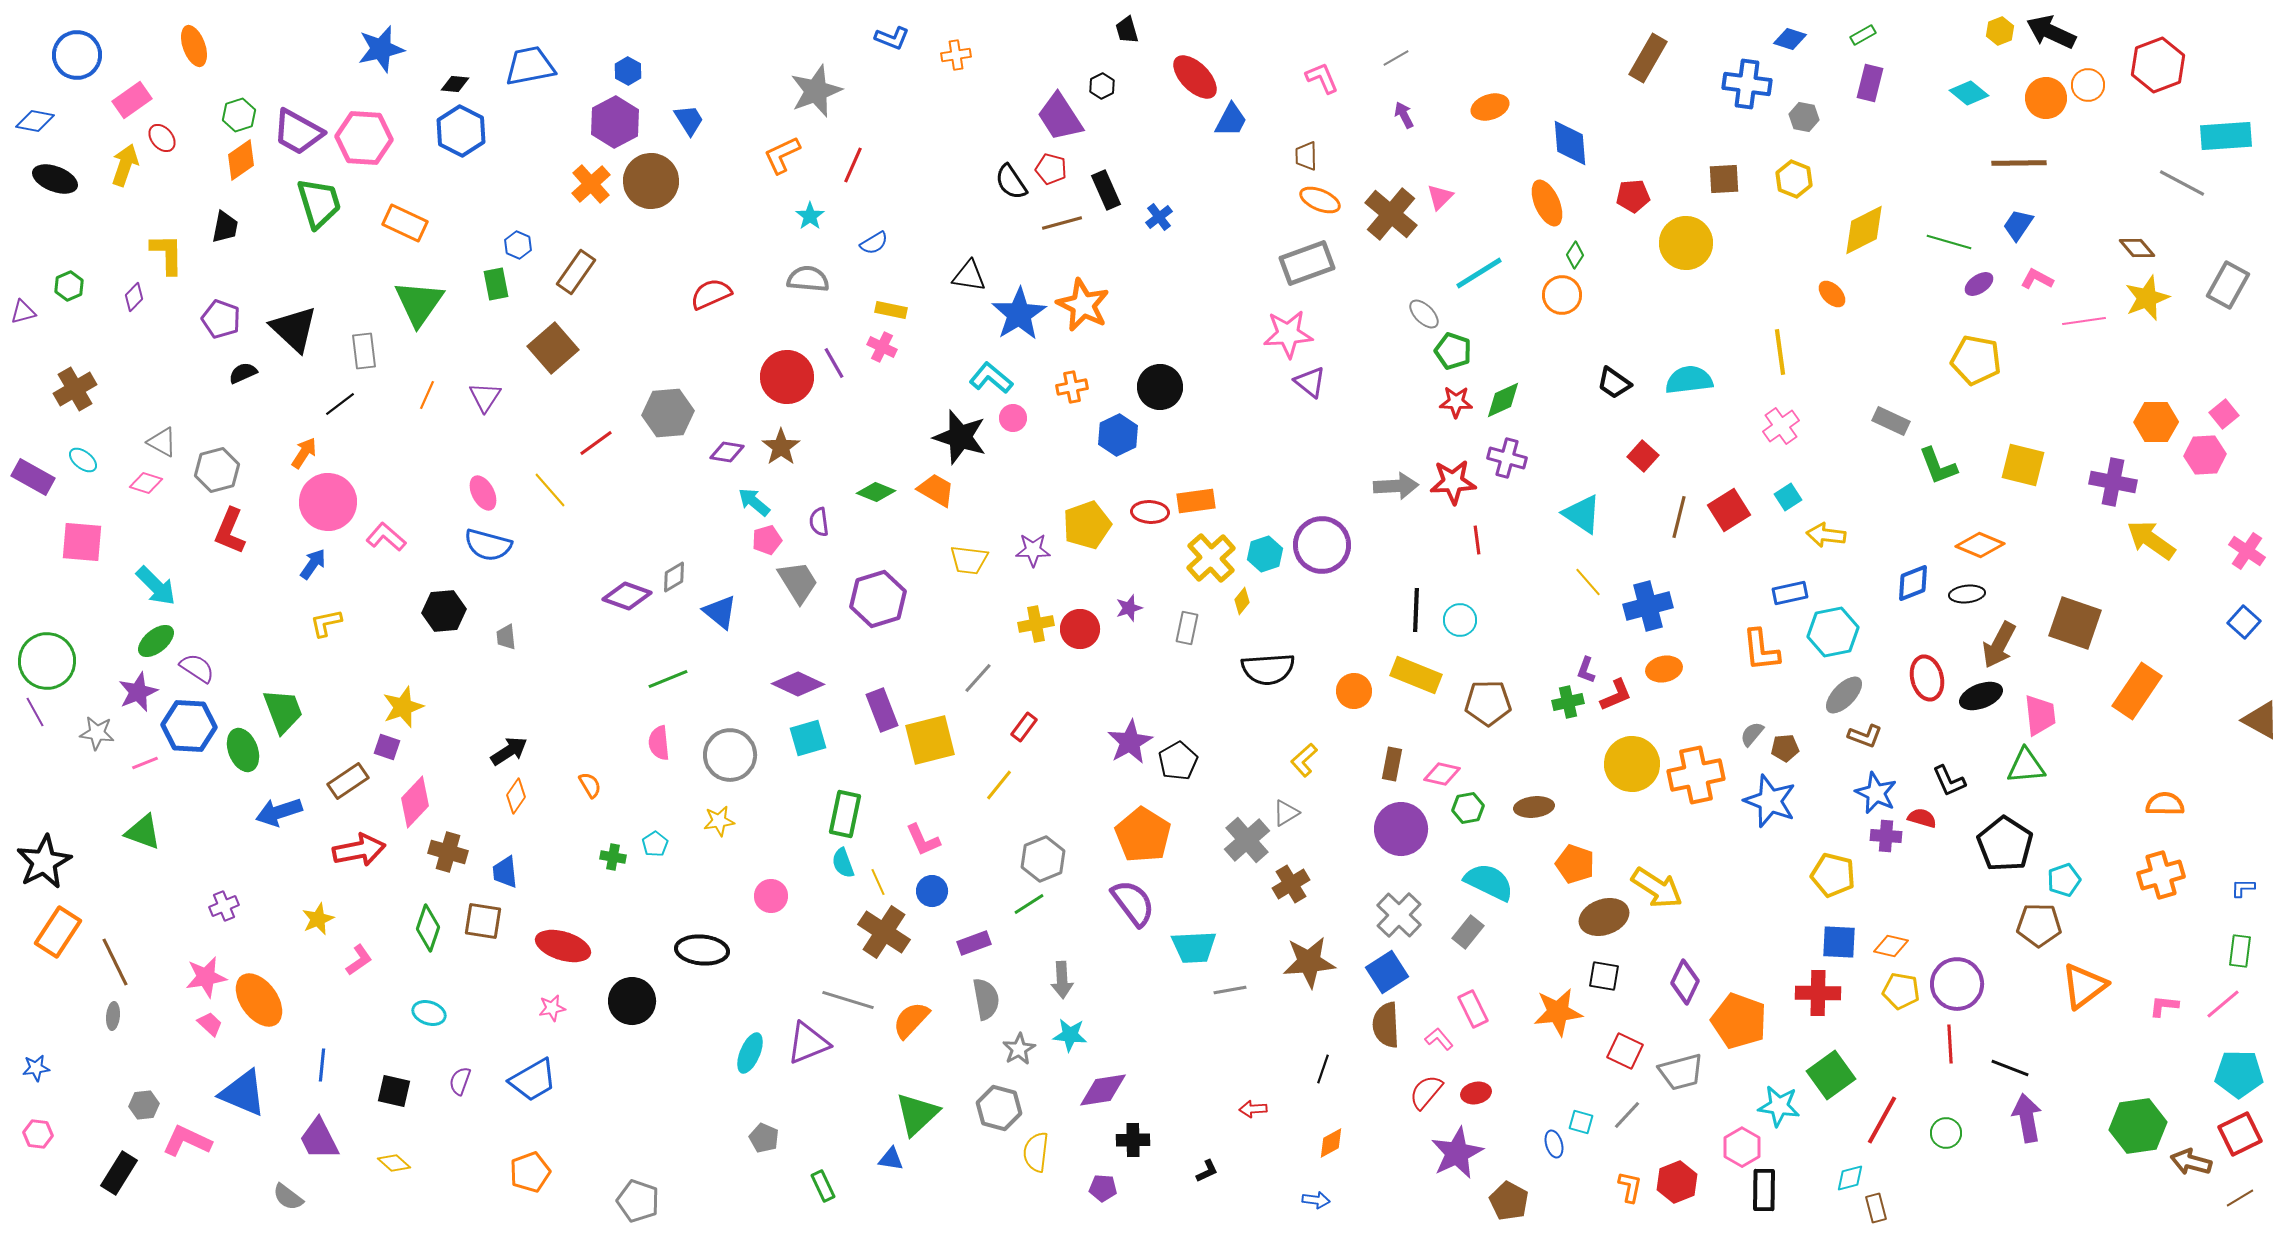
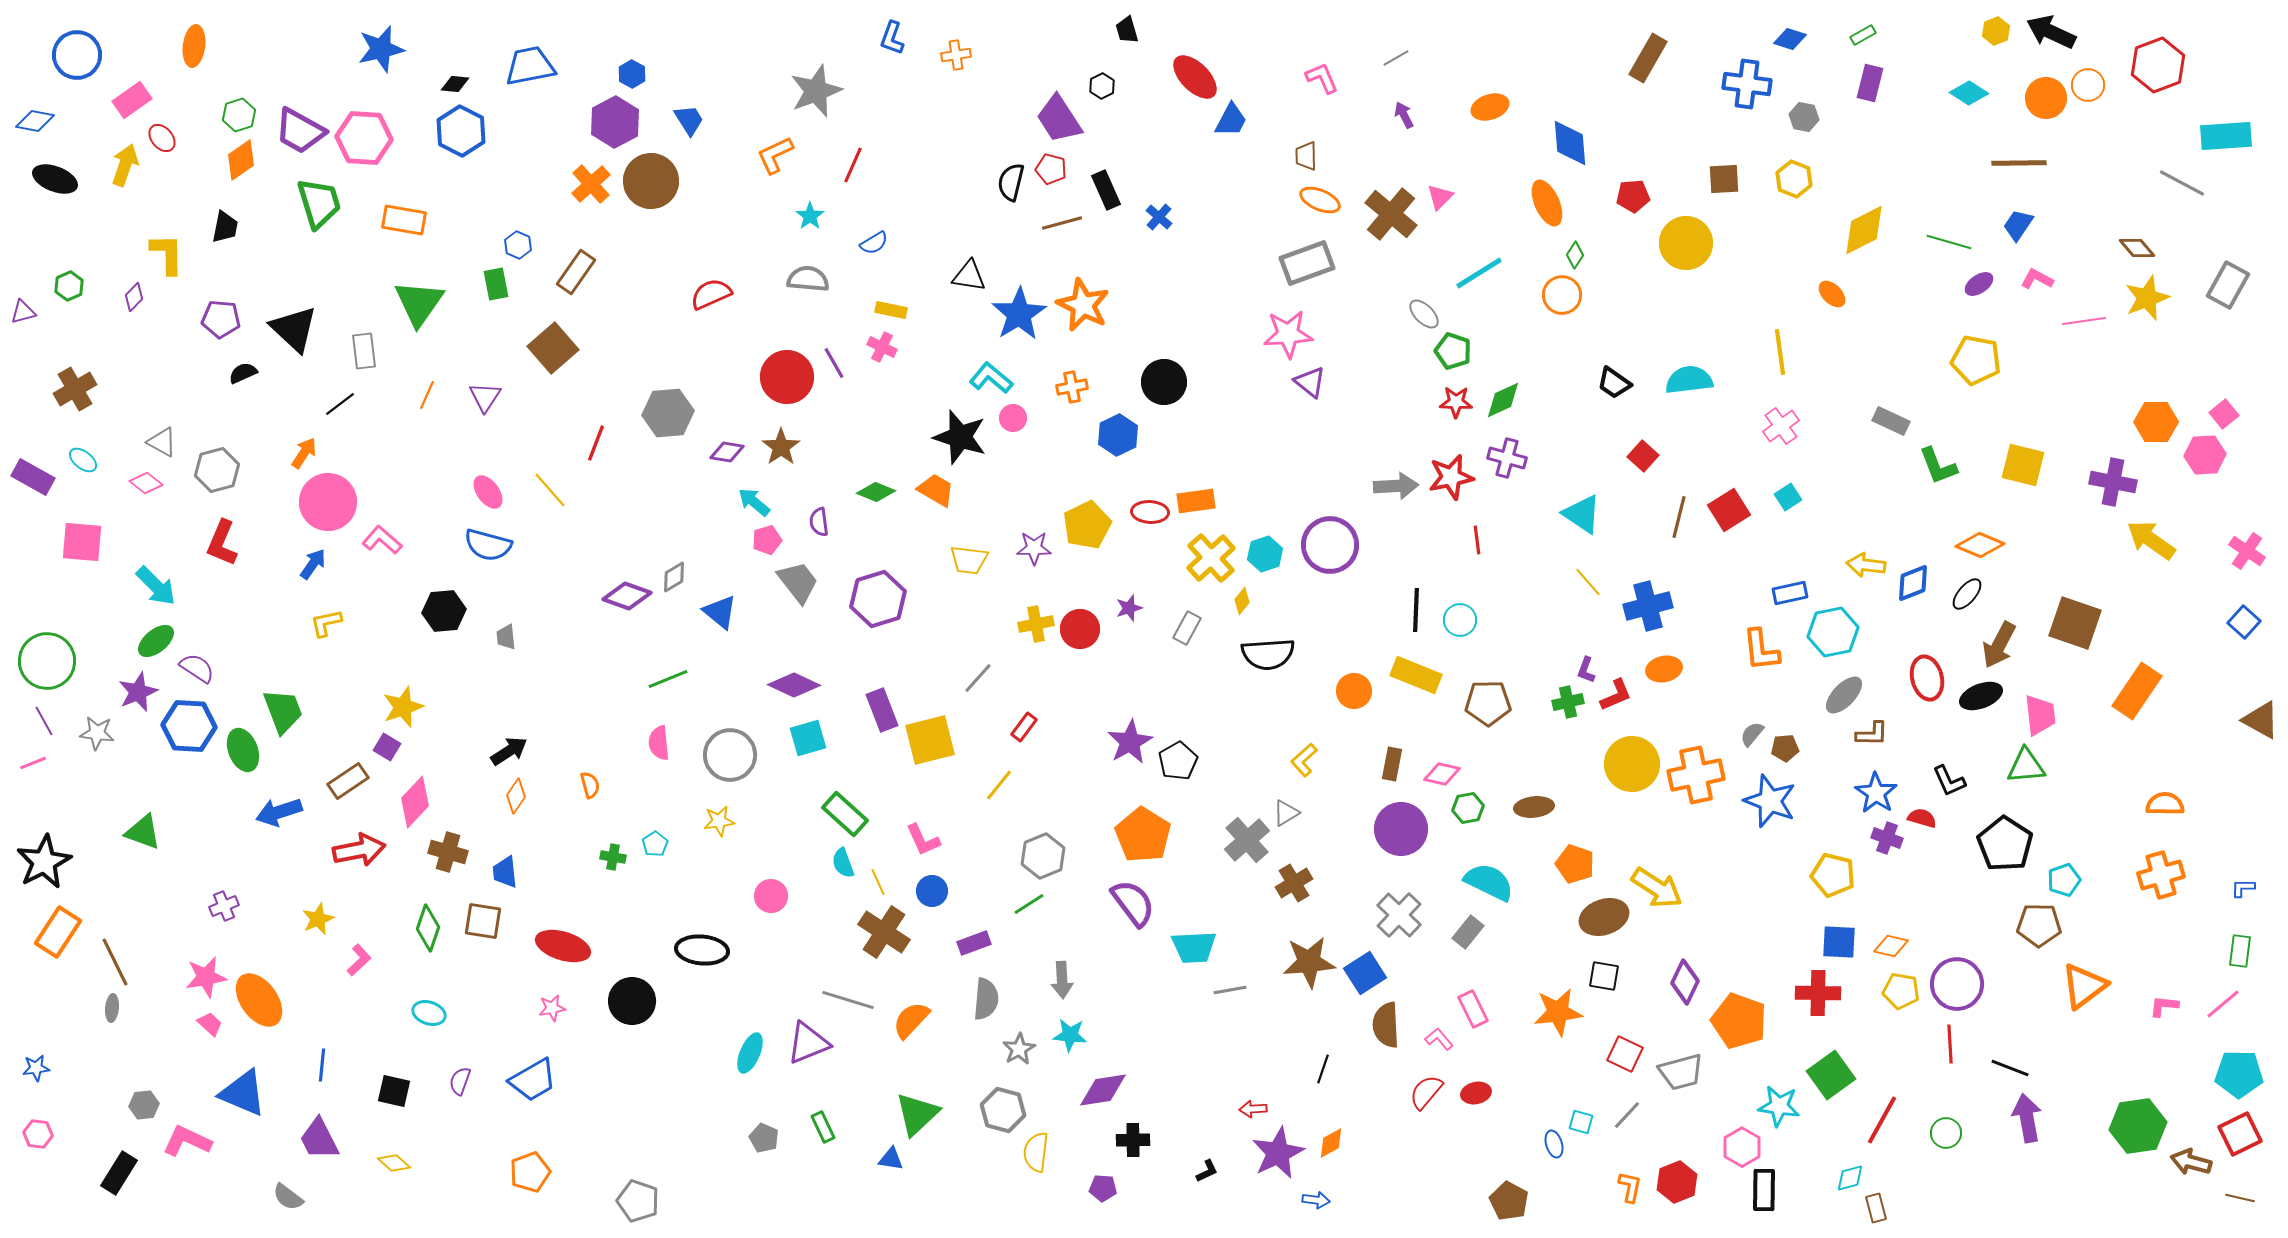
yellow hexagon at (2000, 31): moved 4 px left
blue L-shape at (892, 38): rotated 88 degrees clockwise
orange ellipse at (194, 46): rotated 27 degrees clockwise
blue hexagon at (628, 71): moved 4 px right, 3 px down
cyan diamond at (1969, 93): rotated 6 degrees counterclockwise
purple trapezoid at (1060, 117): moved 1 px left, 2 px down
purple trapezoid at (298, 132): moved 2 px right, 1 px up
orange L-shape at (782, 155): moved 7 px left
black semicircle at (1011, 182): rotated 48 degrees clockwise
blue cross at (1159, 217): rotated 12 degrees counterclockwise
orange rectangle at (405, 223): moved 1 px left, 3 px up; rotated 15 degrees counterclockwise
purple pentagon at (221, 319): rotated 15 degrees counterclockwise
black circle at (1160, 387): moved 4 px right, 5 px up
red line at (596, 443): rotated 33 degrees counterclockwise
red star at (1453, 482): moved 2 px left, 5 px up; rotated 9 degrees counterclockwise
pink diamond at (146, 483): rotated 20 degrees clockwise
pink ellipse at (483, 493): moved 5 px right, 1 px up; rotated 8 degrees counterclockwise
yellow pentagon at (1087, 525): rotated 6 degrees counterclockwise
red L-shape at (230, 531): moved 8 px left, 12 px down
yellow arrow at (1826, 535): moved 40 px right, 30 px down
pink L-shape at (386, 537): moved 4 px left, 3 px down
purple circle at (1322, 545): moved 8 px right
purple star at (1033, 550): moved 1 px right, 2 px up
gray trapezoid at (798, 582): rotated 6 degrees counterclockwise
black ellipse at (1967, 594): rotated 44 degrees counterclockwise
gray rectangle at (1187, 628): rotated 16 degrees clockwise
black semicircle at (1268, 669): moved 15 px up
purple diamond at (798, 684): moved 4 px left, 1 px down
purple line at (35, 712): moved 9 px right, 9 px down
brown L-shape at (1865, 736): moved 7 px right, 2 px up; rotated 20 degrees counterclockwise
purple square at (387, 747): rotated 12 degrees clockwise
pink line at (145, 763): moved 112 px left
orange semicircle at (590, 785): rotated 16 degrees clockwise
blue star at (1876, 793): rotated 9 degrees clockwise
green rectangle at (845, 814): rotated 60 degrees counterclockwise
purple cross at (1886, 836): moved 1 px right, 2 px down; rotated 16 degrees clockwise
gray hexagon at (1043, 859): moved 3 px up
brown cross at (1291, 884): moved 3 px right, 1 px up
pink L-shape at (359, 960): rotated 8 degrees counterclockwise
blue square at (1387, 972): moved 22 px left, 1 px down
gray semicircle at (986, 999): rotated 15 degrees clockwise
gray ellipse at (113, 1016): moved 1 px left, 8 px up
red square at (1625, 1051): moved 3 px down
gray hexagon at (999, 1108): moved 4 px right, 2 px down
purple star at (1457, 1153): moved 179 px left
green rectangle at (823, 1186): moved 59 px up
brown line at (2240, 1198): rotated 44 degrees clockwise
